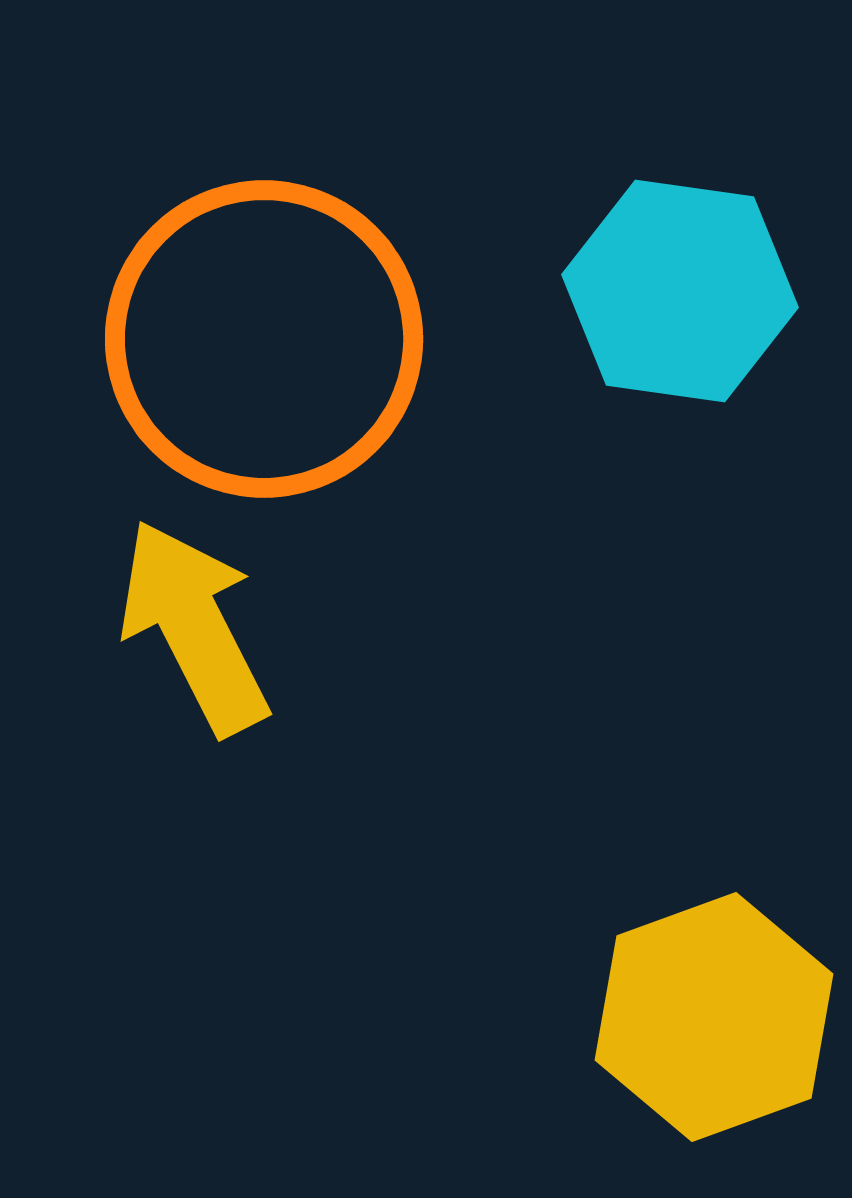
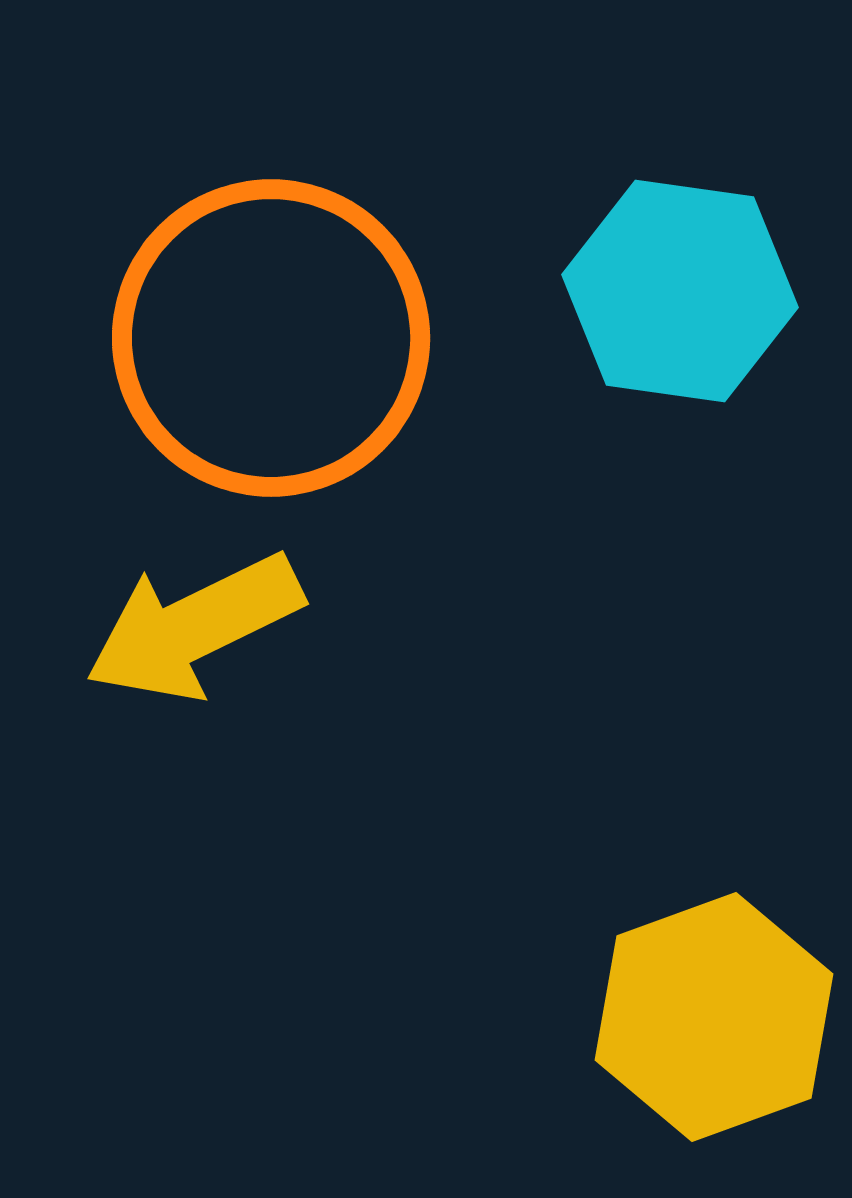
orange circle: moved 7 px right, 1 px up
yellow arrow: rotated 89 degrees counterclockwise
